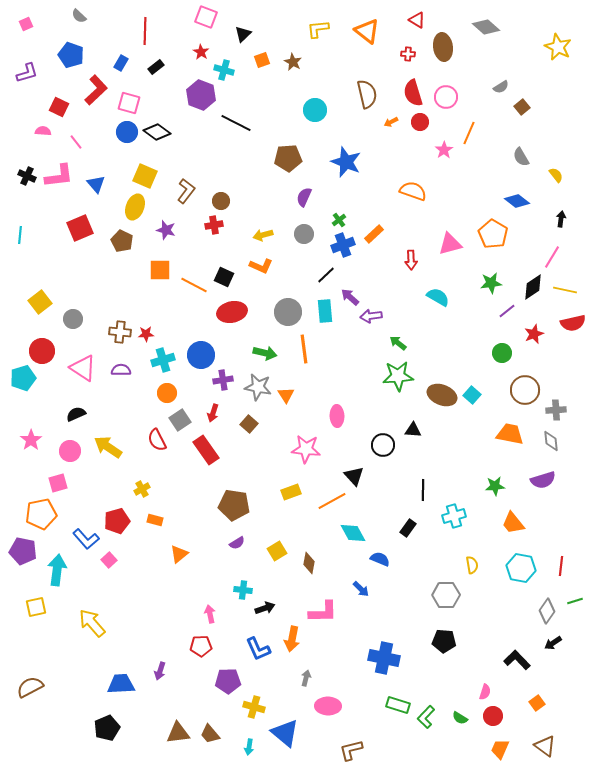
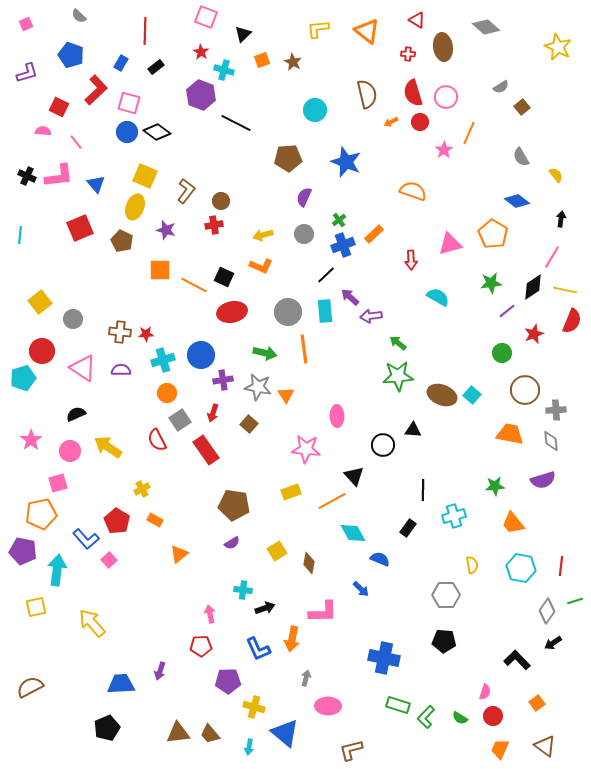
red semicircle at (573, 323): moved 1 px left, 2 px up; rotated 55 degrees counterclockwise
orange rectangle at (155, 520): rotated 14 degrees clockwise
red pentagon at (117, 521): rotated 25 degrees counterclockwise
purple semicircle at (237, 543): moved 5 px left
